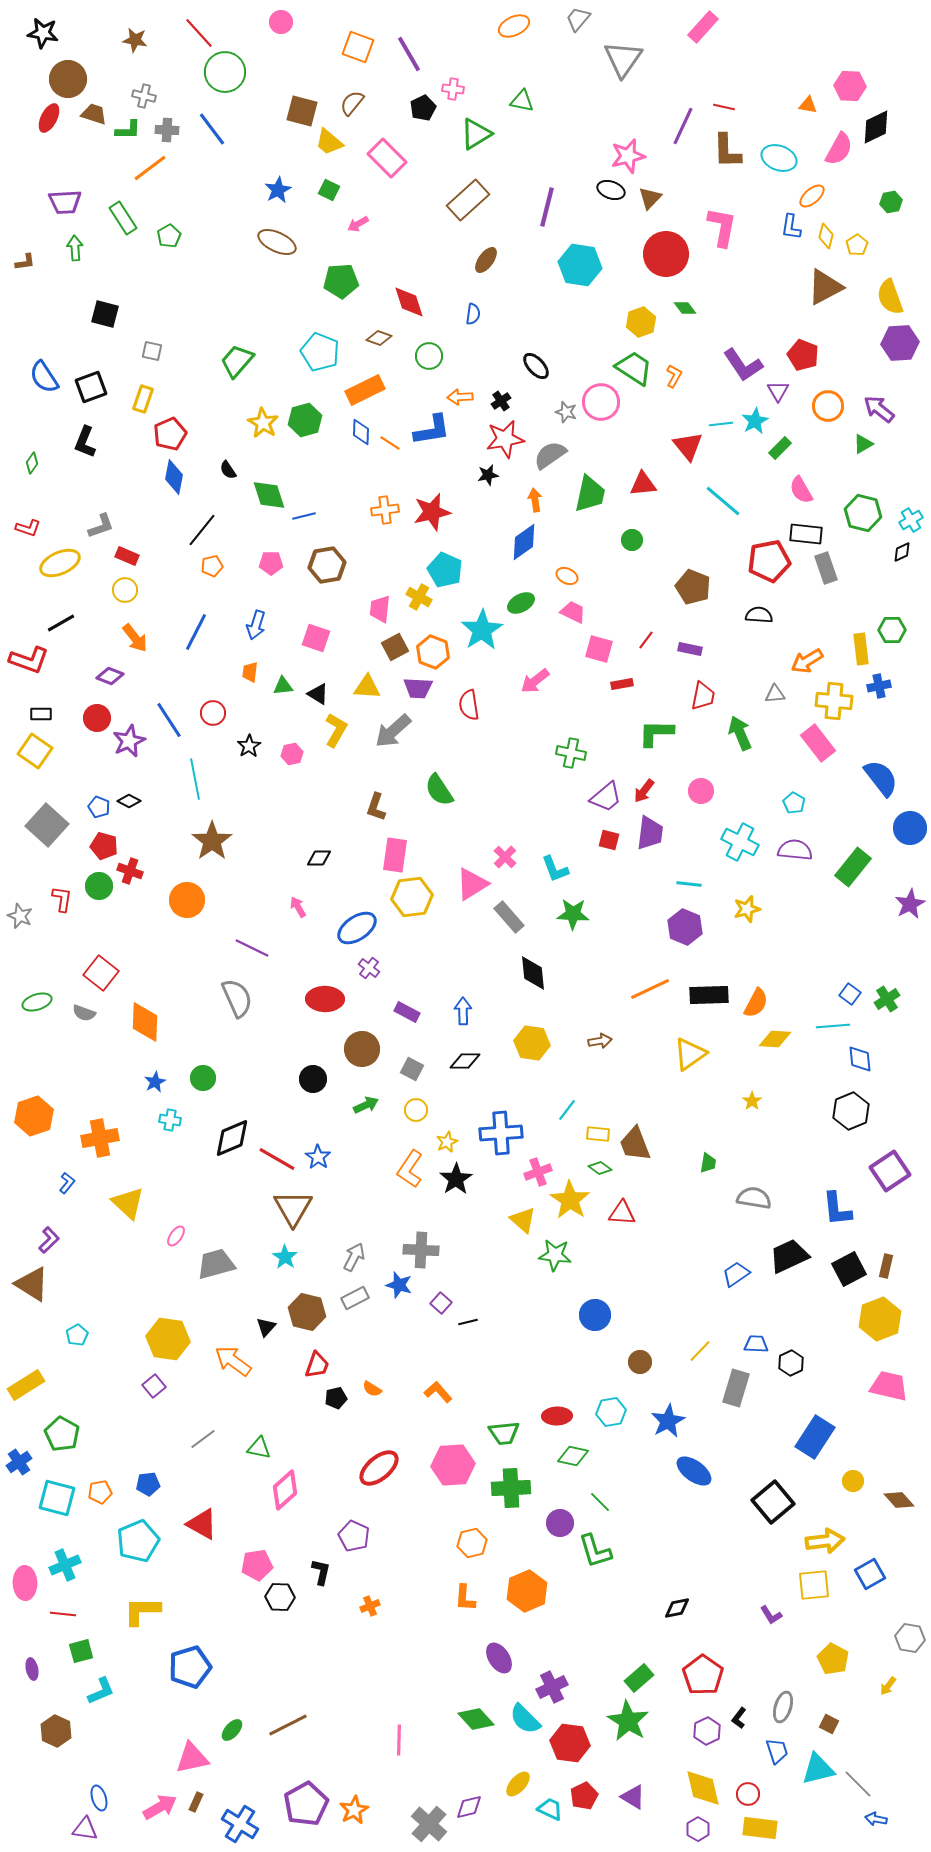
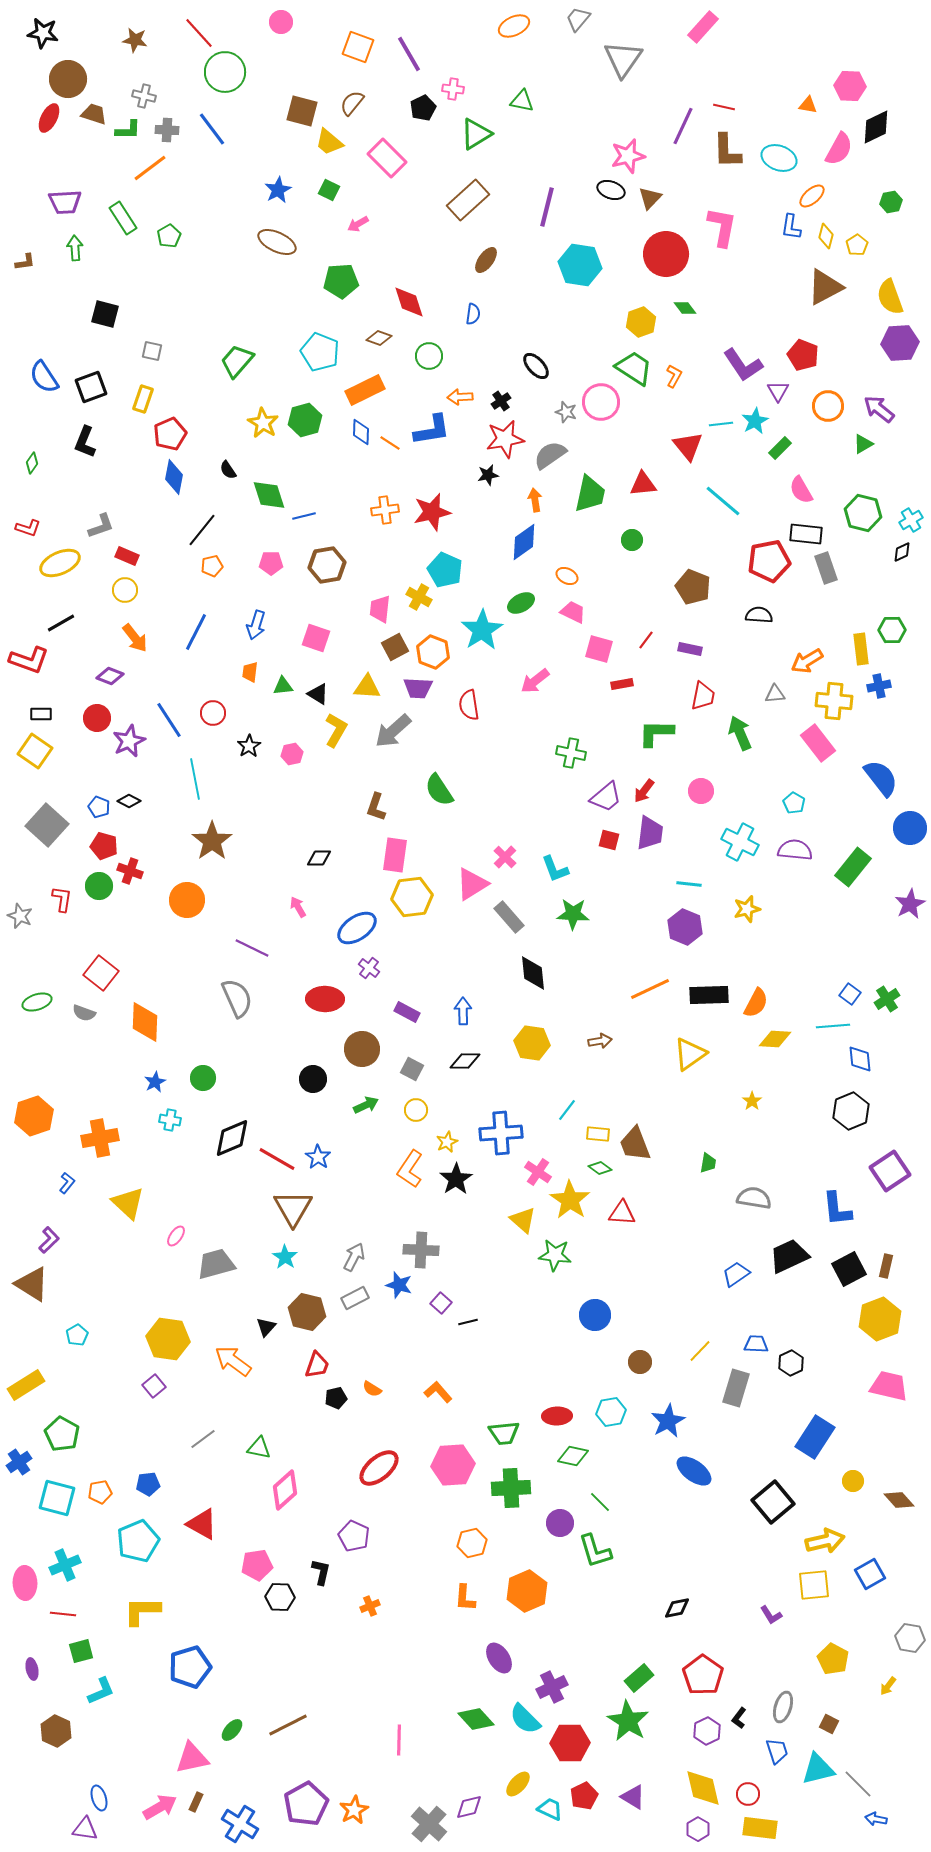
pink cross at (538, 1172): rotated 36 degrees counterclockwise
yellow arrow at (825, 1541): rotated 6 degrees counterclockwise
red hexagon at (570, 1743): rotated 9 degrees counterclockwise
